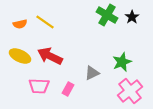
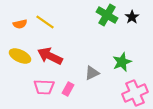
pink trapezoid: moved 5 px right, 1 px down
pink cross: moved 5 px right, 2 px down; rotated 15 degrees clockwise
